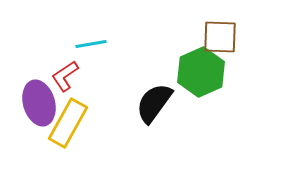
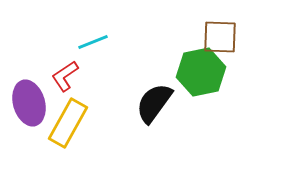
cyan line: moved 2 px right, 2 px up; rotated 12 degrees counterclockwise
green hexagon: rotated 12 degrees clockwise
purple ellipse: moved 10 px left
